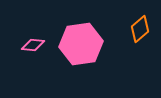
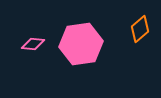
pink diamond: moved 1 px up
